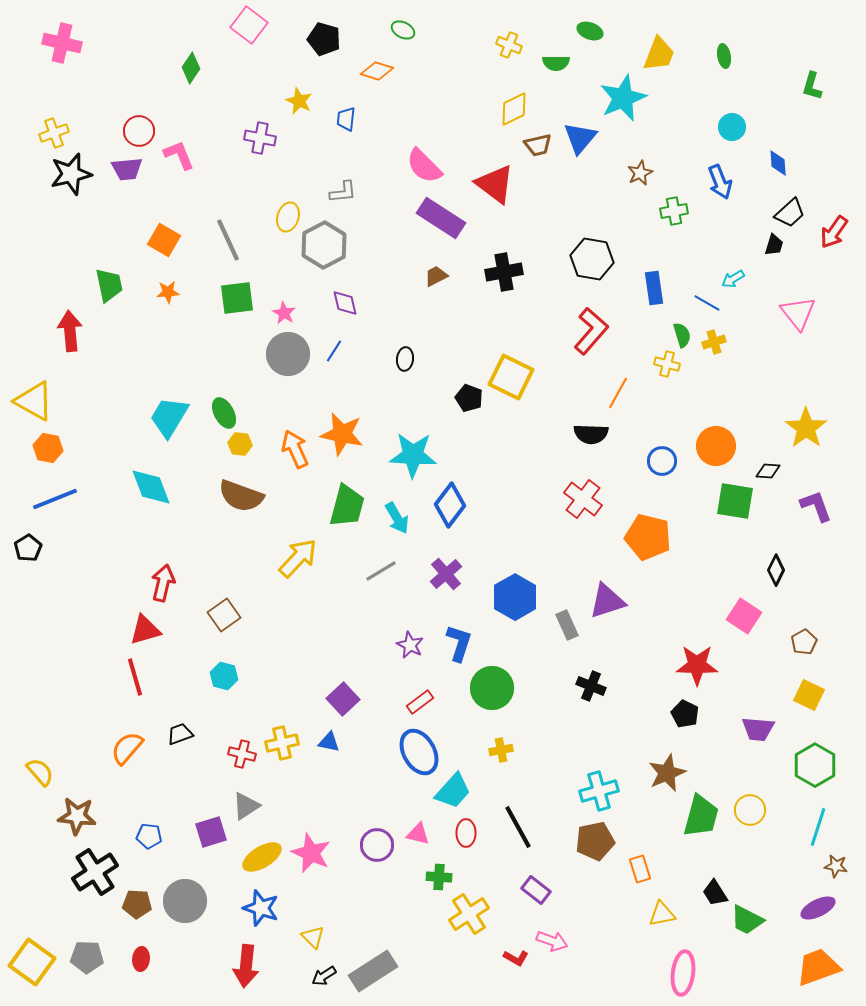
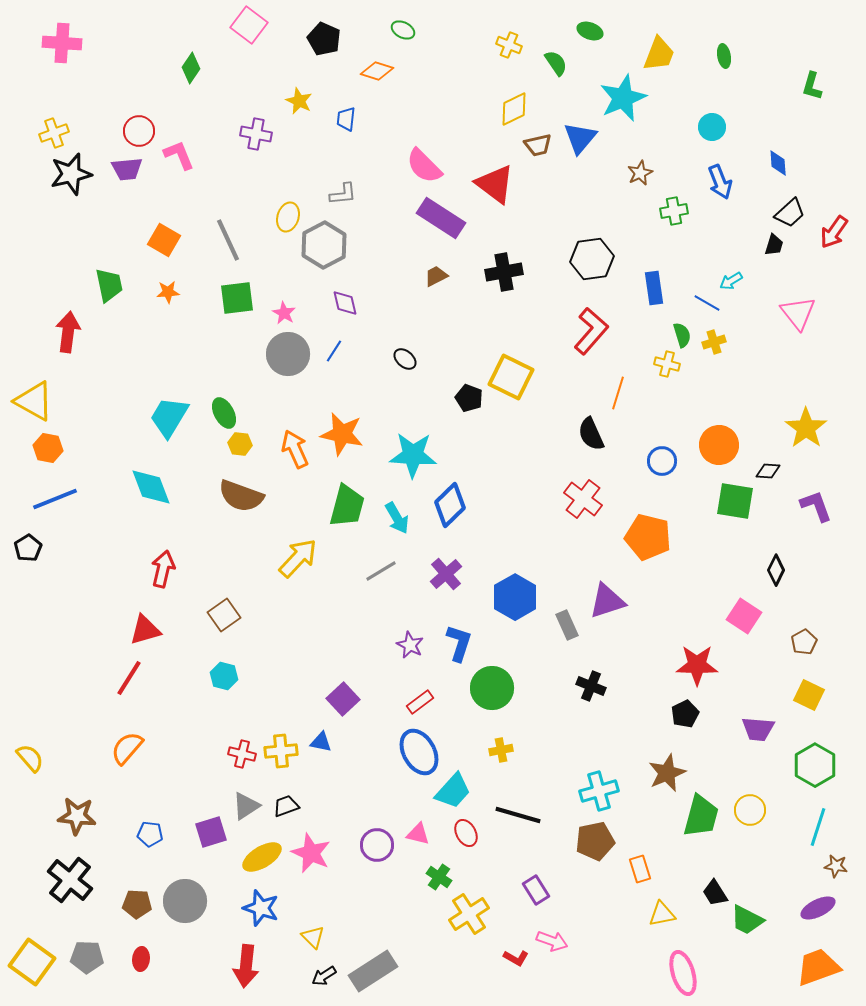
black pentagon at (324, 39): rotated 8 degrees clockwise
pink cross at (62, 43): rotated 9 degrees counterclockwise
green semicircle at (556, 63): rotated 124 degrees counterclockwise
cyan circle at (732, 127): moved 20 px left
purple cross at (260, 138): moved 4 px left, 4 px up
gray L-shape at (343, 192): moved 2 px down
black hexagon at (592, 259): rotated 18 degrees counterclockwise
cyan arrow at (733, 279): moved 2 px left, 2 px down
red arrow at (70, 331): moved 2 px left, 1 px down; rotated 12 degrees clockwise
black ellipse at (405, 359): rotated 55 degrees counterclockwise
orange line at (618, 393): rotated 12 degrees counterclockwise
black semicircle at (591, 434): rotated 64 degrees clockwise
orange circle at (716, 446): moved 3 px right, 1 px up
blue diamond at (450, 505): rotated 9 degrees clockwise
red arrow at (163, 583): moved 14 px up
red line at (135, 677): moved 6 px left, 1 px down; rotated 48 degrees clockwise
black pentagon at (685, 714): rotated 20 degrees clockwise
black trapezoid at (180, 734): moved 106 px right, 72 px down
blue triangle at (329, 742): moved 8 px left
yellow cross at (282, 743): moved 1 px left, 8 px down; rotated 8 degrees clockwise
yellow semicircle at (40, 772): moved 10 px left, 14 px up
black line at (518, 827): moved 12 px up; rotated 45 degrees counterclockwise
red ellipse at (466, 833): rotated 28 degrees counterclockwise
blue pentagon at (149, 836): moved 1 px right, 2 px up
black cross at (95, 872): moved 25 px left, 8 px down; rotated 18 degrees counterclockwise
green cross at (439, 877): rotated 30 degrees clockwise
purple rectangle at (536, 890): rotated 20 degrees clockwise
pink ellipse at (683, 973): rotated 24 degrees counterclockwise
